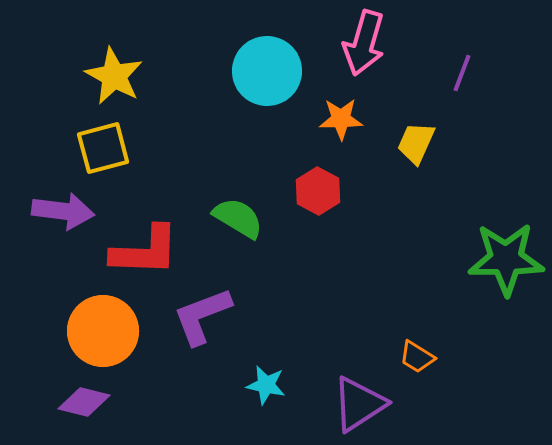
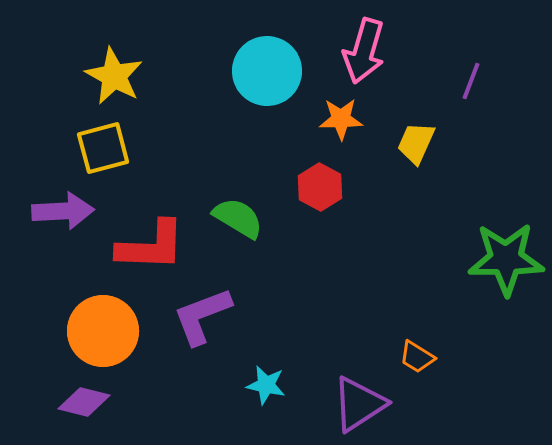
pink arrow: moved 8 px down
purple line: moved 9 px right, 8 px down
red hexagon: moved 2 px right, 4 px up
purple arrow: rotated 10 degrees counterclockwise
red L-shape: moved 6 px right, 5 px up
